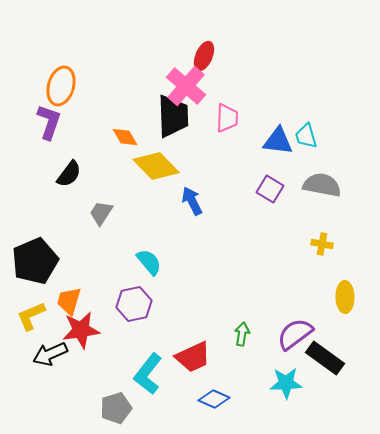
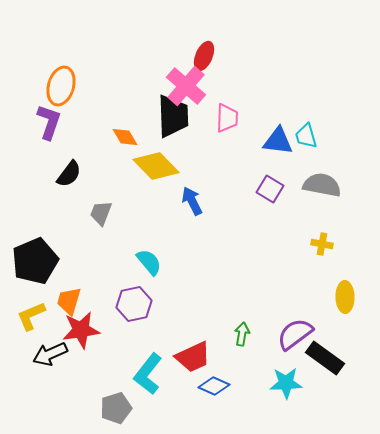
gray trapezoid: rotated 12 degrees counterclockwise
blue diamond: moved 13 px up
